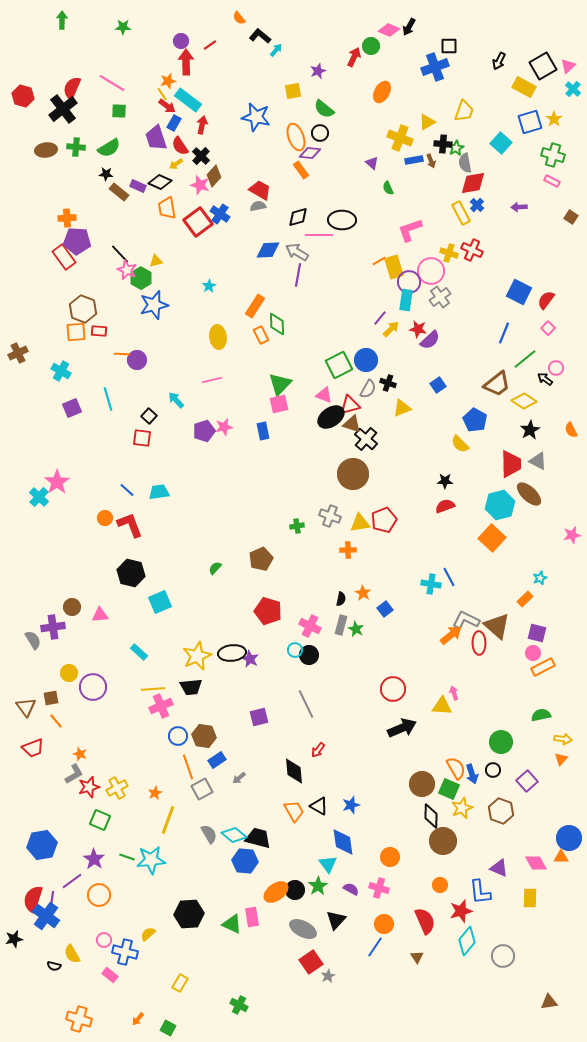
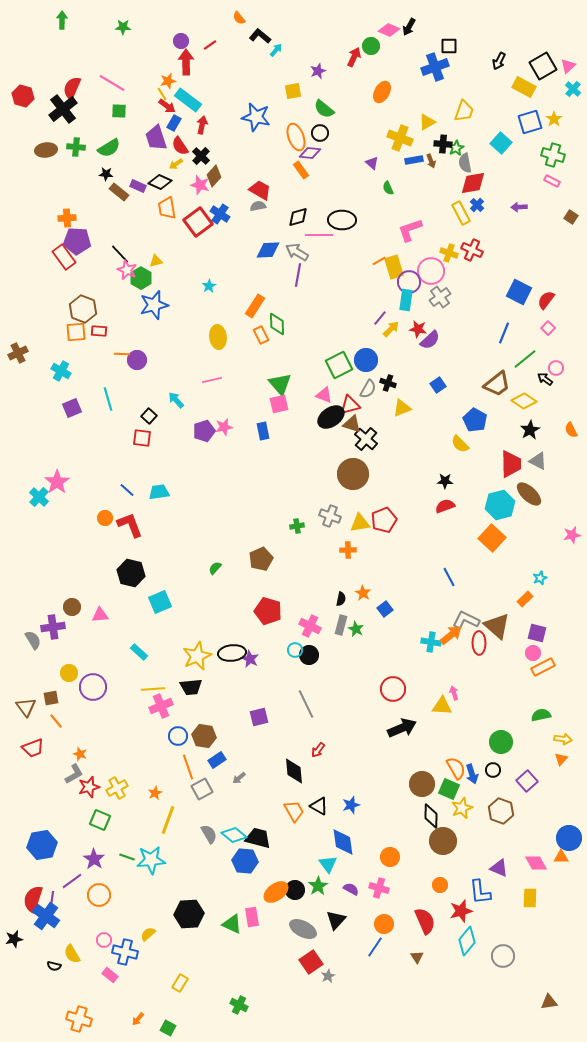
green triangle at (280, 384): rotated 25 degrees counterclockwise
cyan cross at (431, 584): moved 58 px down
